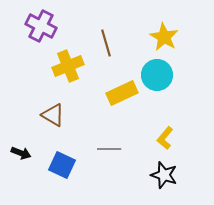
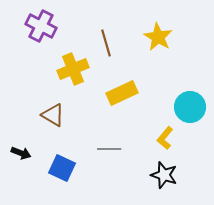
yellow star: moved 6 px left
yellow cross: moved 5 px right, 3 px down
cyan circle: moved 33 px right, 32 px down
blue square: moved 3 px down
